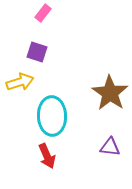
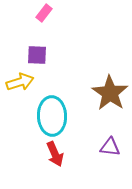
pink rectangle: moved 1 px right
purple square: moved 3 px down; rotated 15 degrees counterclockwise
red arrow: moved 8 px right, 2 px up
